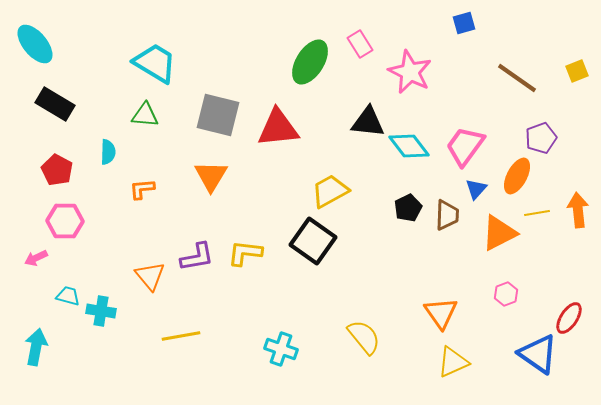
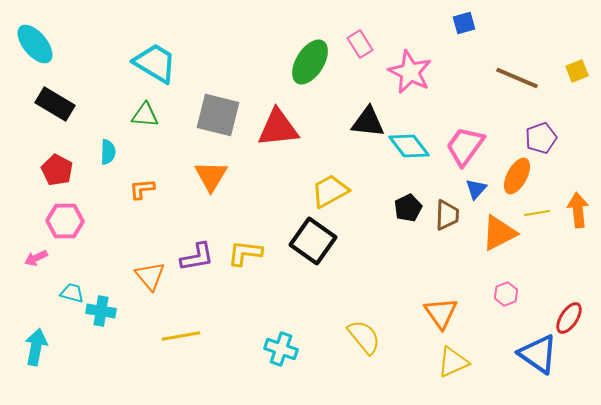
brown line at (517, 78): rotated 12 degrees counterclockwise
cyan trapezoid at (68, 296): moved 4 px right, 3 px up
